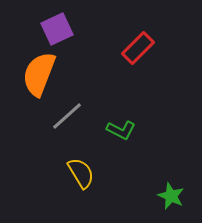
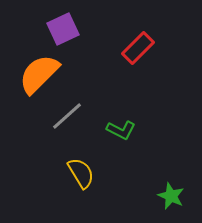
purple square: moved 6 px right
orange semicircle: rotated 24 degrees clockwise
